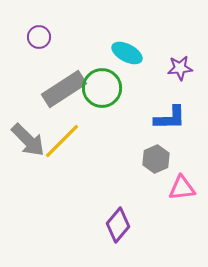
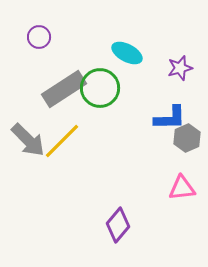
purple star: rotated 10 degrees counterclockwise
green circle: moved 2 px left
gray hexagon: moved 31 px right, 21 px up
